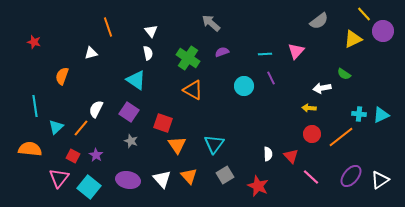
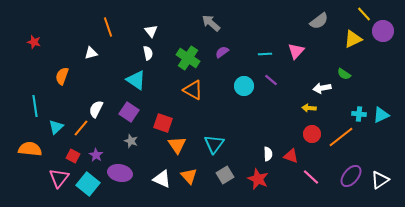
purple semicircle at (222, 52): rotated 16 degrees counterclockwise
purple line at (271, 78): moved 2 px down; rotated 24 degrees counterclockwise
red triangle at (291, 156): rotated 28 degrees counterclockwise
white triangle at (162, 179): rotated 24 degrees counterclockwise
purple ellipse at (128, 180): moved 8 px left, 7 px up
red star at (258, 186): moved 7 px up
cyan square at (89, 187): moved 1 px left, 3 px up
